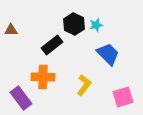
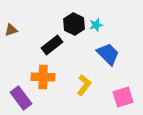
brown triangle: rotated 16 degrees counterclockwise
